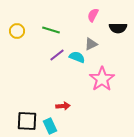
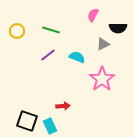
gray triangle: moved 12 px right
purple line: moved 9 px left
black square: rotated 15 degrees clockwise
